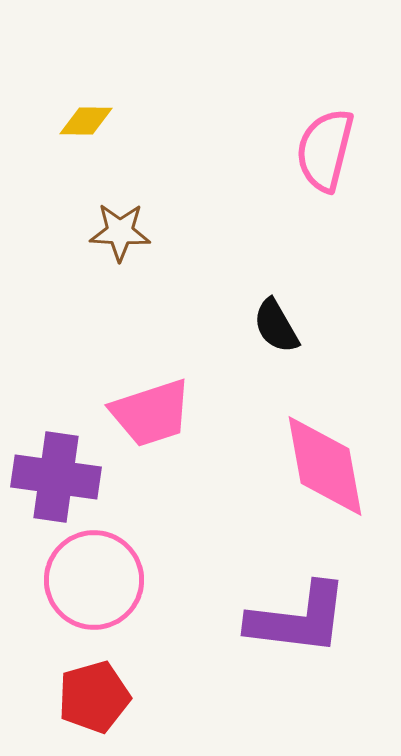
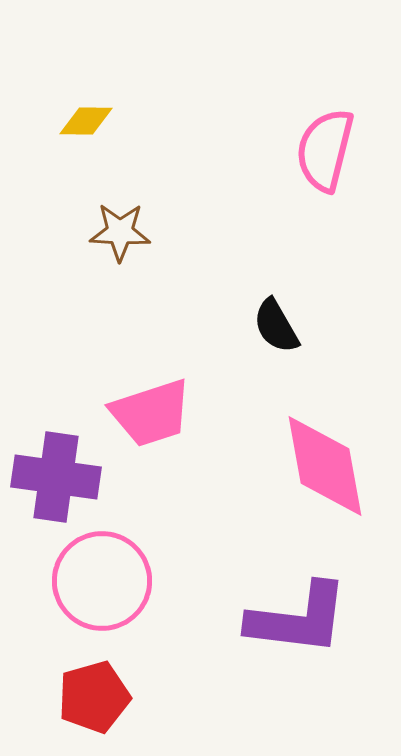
pink circle: moved 8 px right, 1 px down
